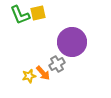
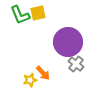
purple circle: moved 4 px left
gray cross: moved 19 px right; rotated 21 degrees counterclockwise
yellow star: moved 1 px right, 4 px down
